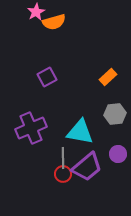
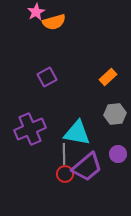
purple cross: moved 1 px left, 1 px down
cyan triangle: moved 3 px left, 1 px down
gray line: moved 1 px right, 4 px up
red circle: moved 2 px right
